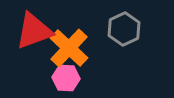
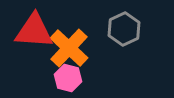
red triangle: rotated 24 degrees clockwise
pink hexagon: moved 2 px right; rotated 12 degrees clockwise
